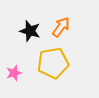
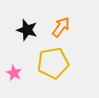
black star: moved 3 px left, 1 px up
pink star: rotated 28 degrees counterclockwise
